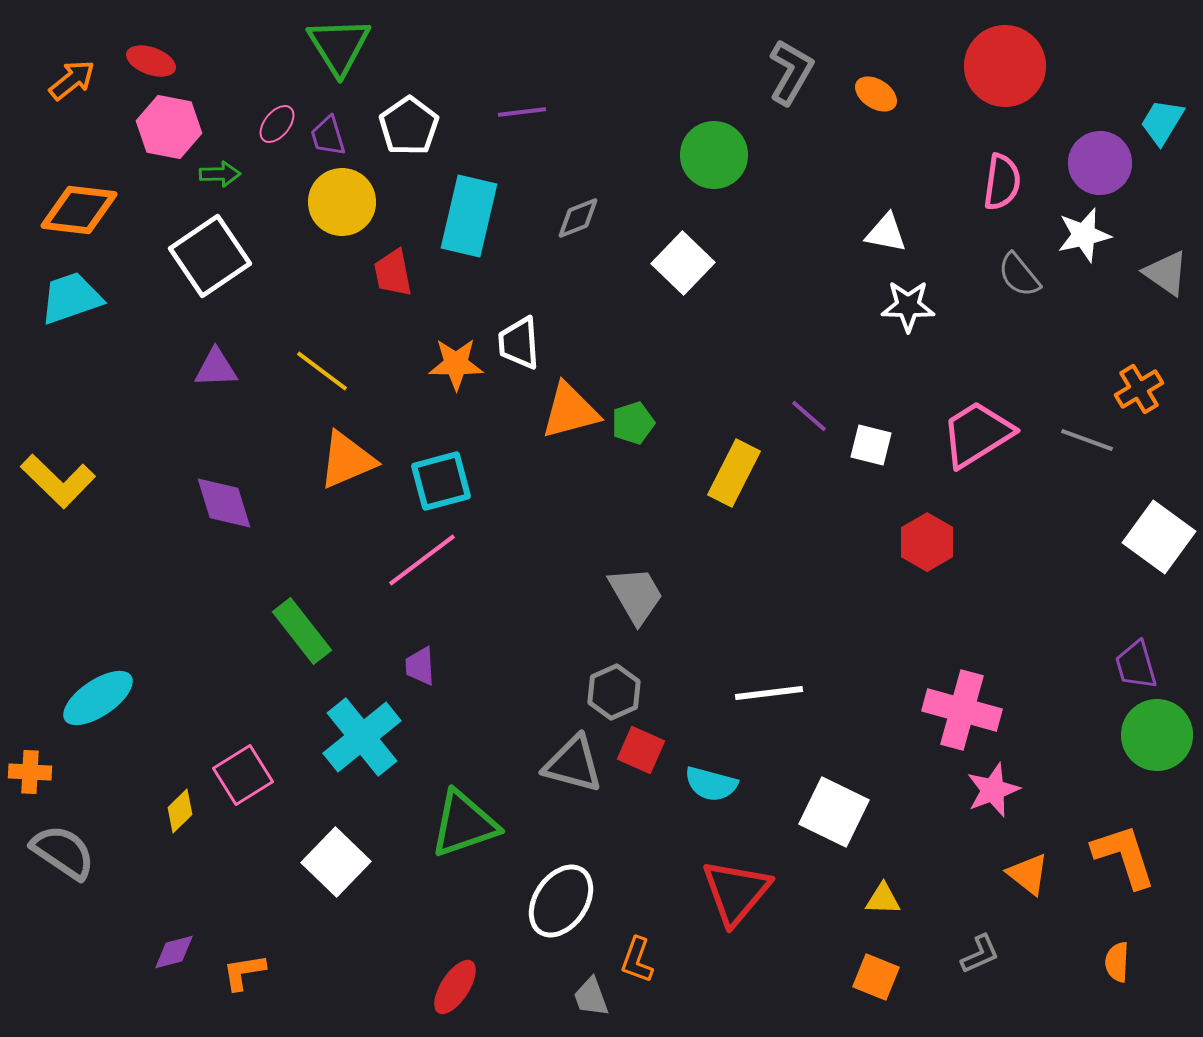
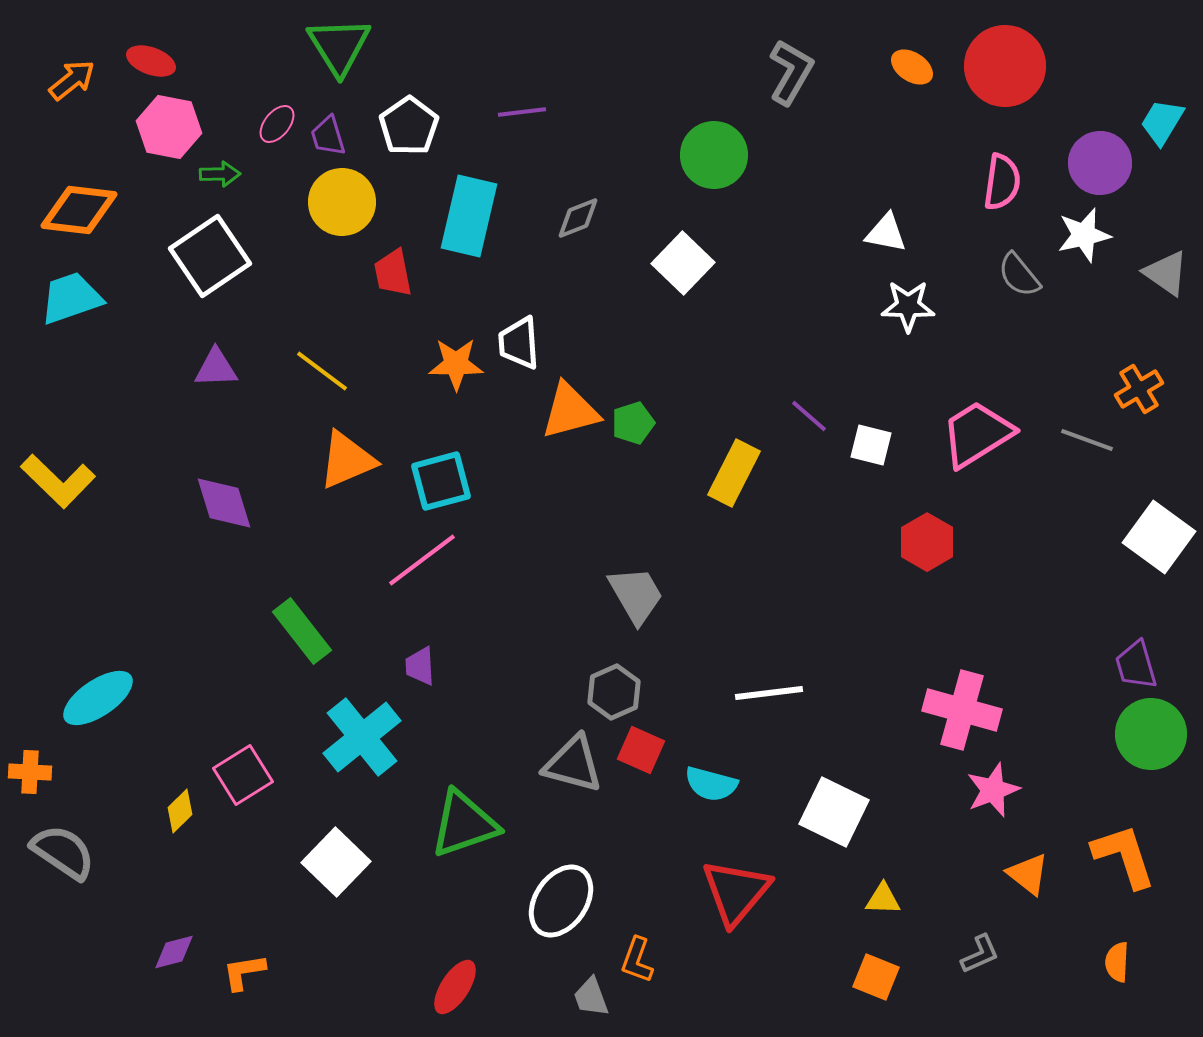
orange ellipse at (876, 94): moved 36 px right, 27 px up
green circle at (1157, 735): moved 6 px left, 1 px up
